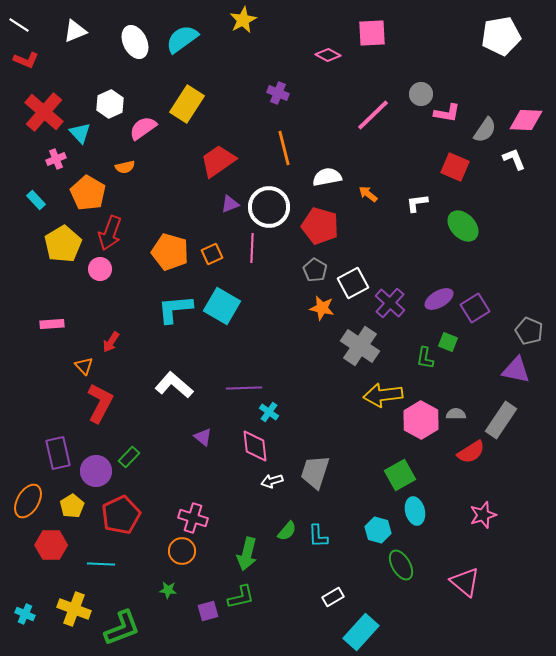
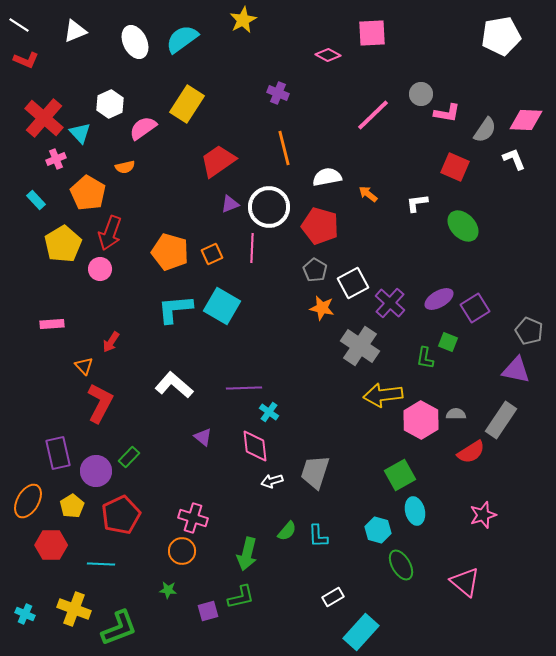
red cross at (44, 112): moved 6 px down
green L-shape at (122, 628): moved 3 px left
